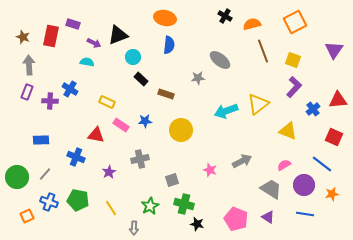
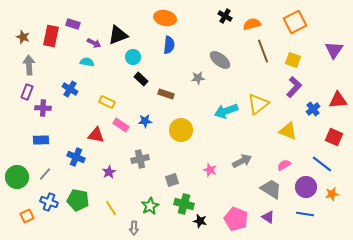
purple cross at (50, 101): moved 7 px left, 7 px down
purple circle at (304, 185): moved 2 px right, 2 px down
black star at (197, 224): moved 3 px right, 3 px up
